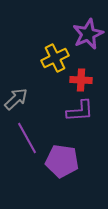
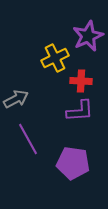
purple star: moved 2 px down
red cross: moved 1 px down
gray arrow: rotated 15 degrees clockwise
purple line: moved 1 px right, 1 px down
purple pentagon: moved 11 px right, 2 px down
